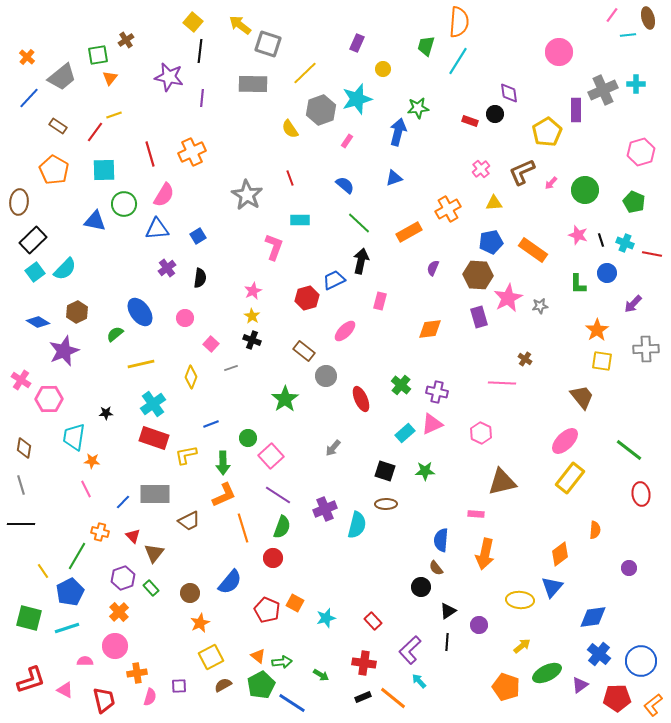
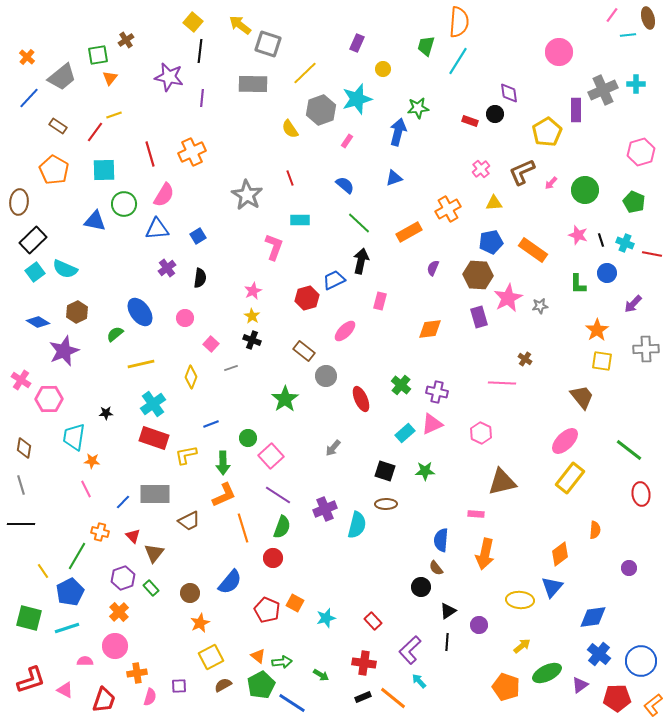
cyan semicircle at (65, 269): rotated 70 degrees clockwise
red trapezoid at (104, 700): rotated 32 degrees clockwise
